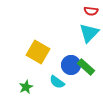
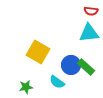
cyan triangle: rotated 40 degrees clockwise
green star: rotated 16 degrees clockwise
